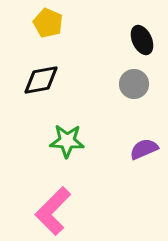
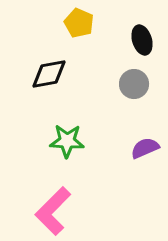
yellow pentagon: moved 31 px right
black ellipse: rotated 8 degrees clockwise
black diamond: moved 8 px right, 6 px up
purple semicircle: moved 1 px right, 1 px up
